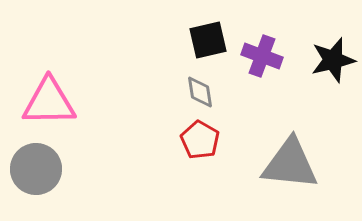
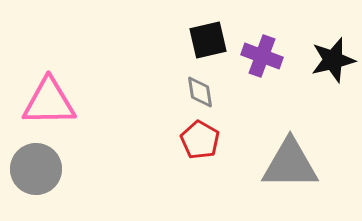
gray triangle: rotated 6 degrees counterclockwise
